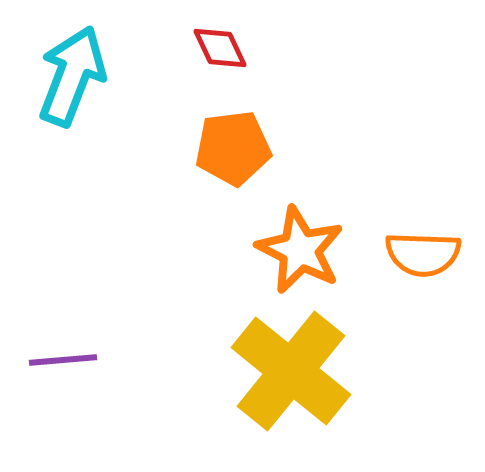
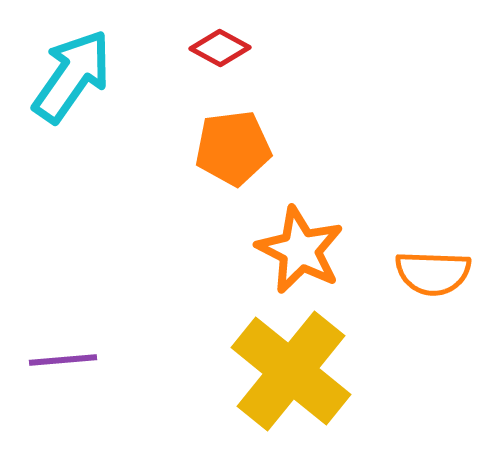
red diamond: rotated 36 degrees counterclockwise
cyan arrow: rotated 14 degrees clockwise
orange semicircle: moved 10 px right, 19 px down
